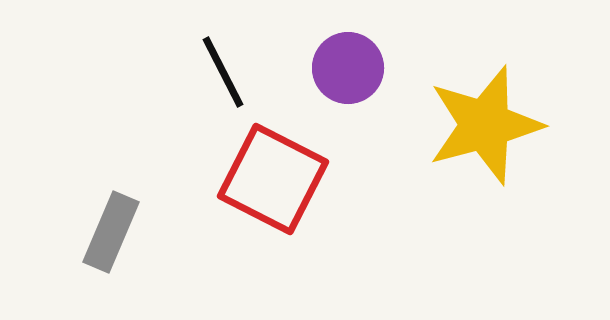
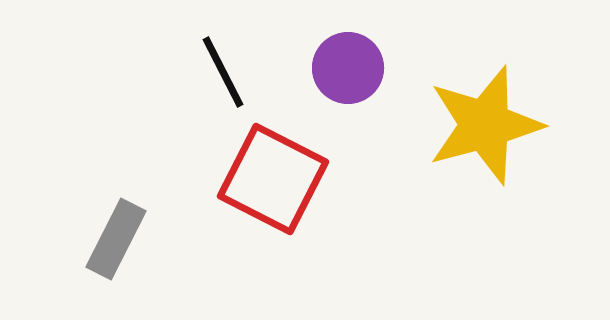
gray rectangle: moved 5 px right, 7 px down; rotated 4 degrees clockwise
